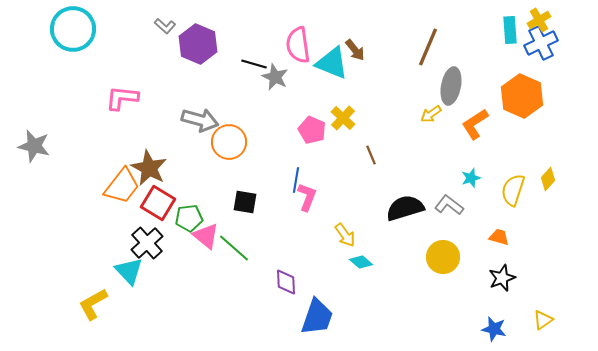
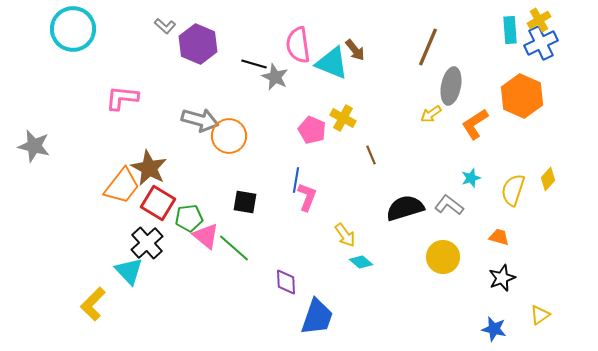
yellow cross at (343, 118): rotated 15 degrees counterclockwise
orange circle at (229, 142): moved 6 px up
yellow L-shape at (93, 304): rotated 16 degrees counterclockwise
yellow triangle at (543, 320): moved 3 px left, 5 px up
